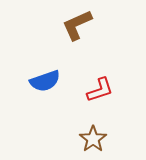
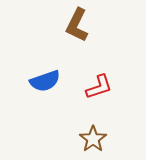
brown L-shape: rotated 40 degrees counterclockwise
red L-shape: moved 1 px left, 3 px up
